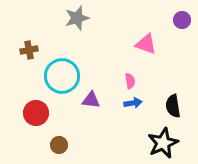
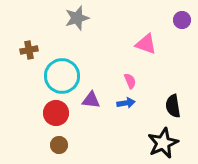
pink semicircle: rotated 14 degrees counterclockwise
blue arrow: moved 7 px left
red circle: moved 20 px right
